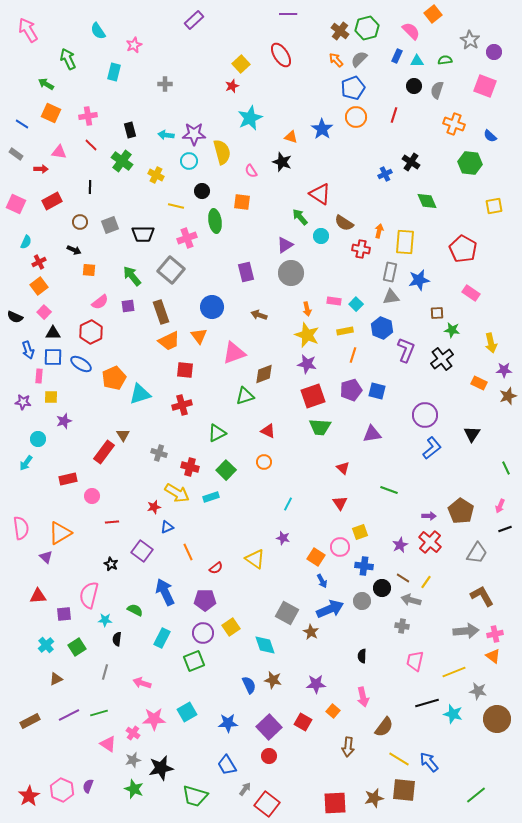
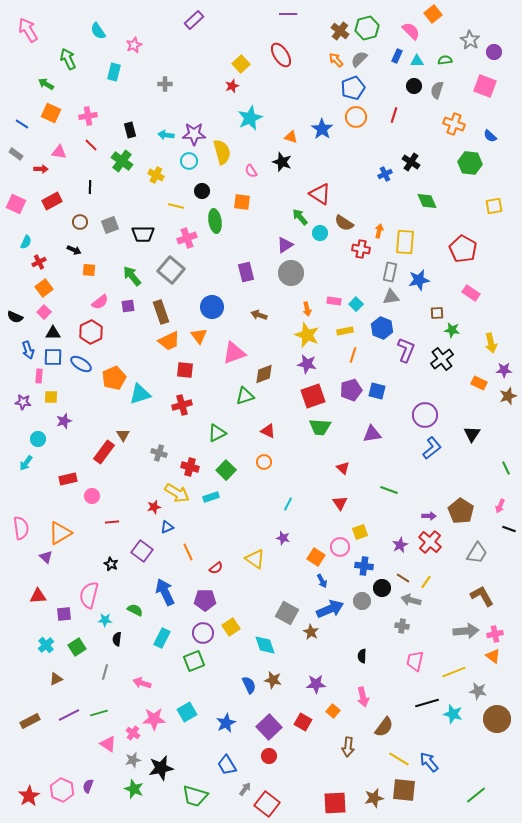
cyan circle at (321, 236): moved 1 px left, 3 px up
orange square at (39, 286): moved 5 px right, 2 px down
black line at (505, 529): moved 4 px right; rotated 40 degrees clockwise
blue star at (228, 723): moved 2 px left; rotated 24 degrees counterclockwise
